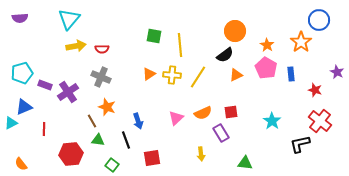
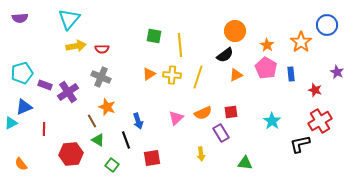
blue circle at (319, 20): moved 8 px right, 5 px down
yellow line at (198, 77): rotated 15 degrees counterclockwise
red cross at (320, 121): rotated 20 degrees clockwise
green triangle at (98, 140): rotated 24 degrees clockwise
